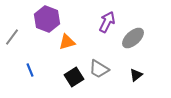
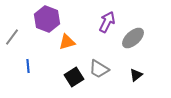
blue line: moved 2 px left, 4 px up; rotated 16 degrees clockwise
